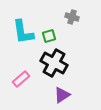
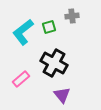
gray cross: moved 1 px up; rotated 24 degrees counterclockwise
cyan L-shape: rotated 60 degrees clockwise
green square: moved 9 px up
purple triangle: rotated 36 degrees counterclockwise
